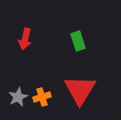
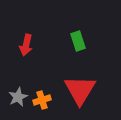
red arrow: moved 1 px right, 6 px down
orange cross: moved 3 px down
